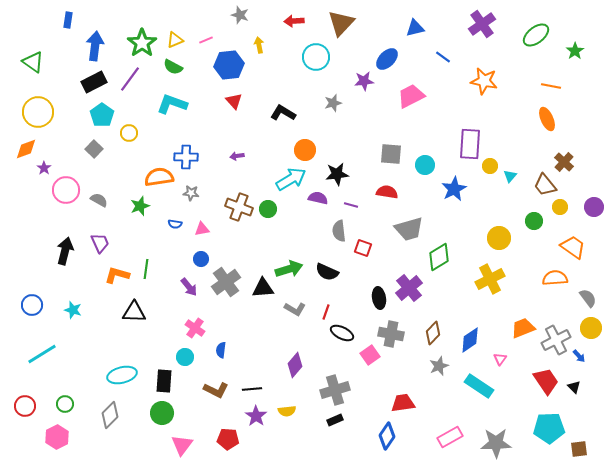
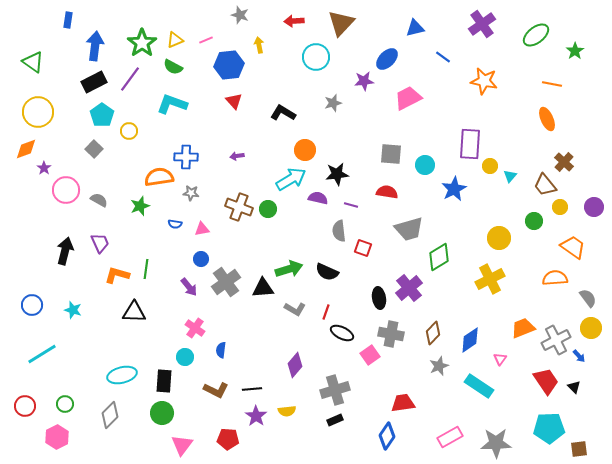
orange line at (551, 86): moved 1 px right, 2 px up
pink trapezoid at (411, 96): moved 3 px left, 2 px down
yellow circle at (129, 133): moved 2 px up
